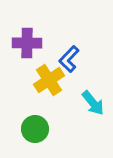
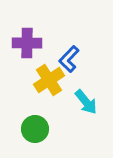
cyan arrow: moved 7 px left, 1 px up
